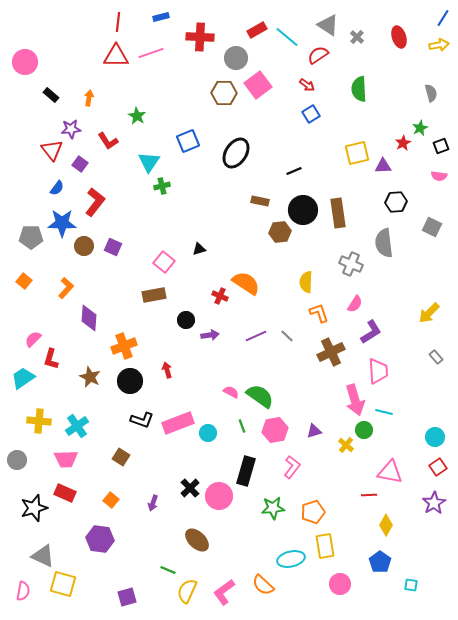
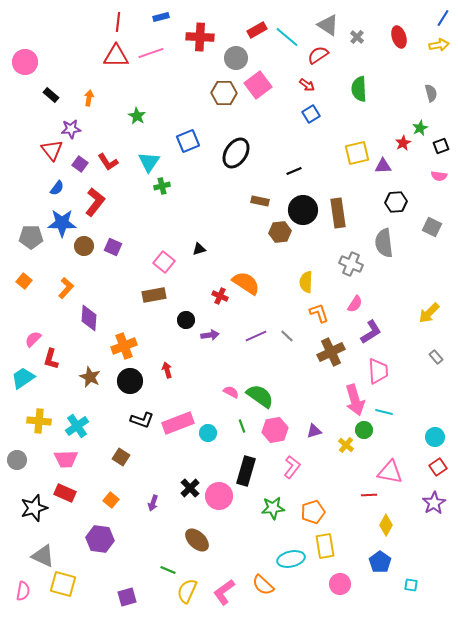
red L-shape at (108, 141): moved 21 px down
